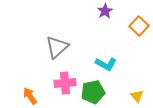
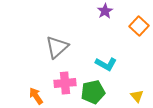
orange arrow: moved 6 px right
